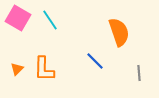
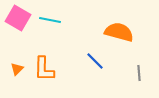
cyan line: rotated 45 degrees counterclockwise
orange semicircle: rotated 56 degrees counterclockwise
